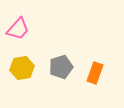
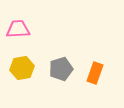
pink trapezoid: rotated 135 degrees counterclockwise
gray pentagon: moved 2 px down
